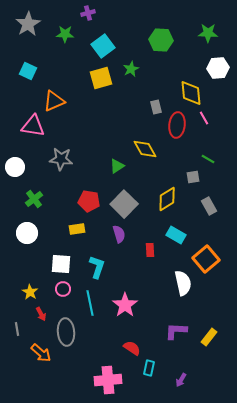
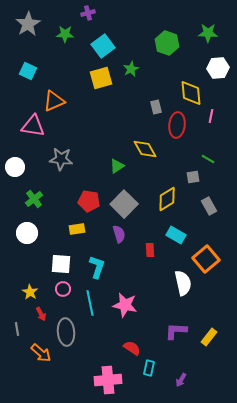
green hexagon at (161, 40): moved 6 px right, 3 px down; rotated 15 degrees clockwise
pink line at (204, 118): moved 7 px right, 2 px up; rotated 40 degrees clockwise
pink star at (125, 305): rotated 25 degrees counterclockwise
